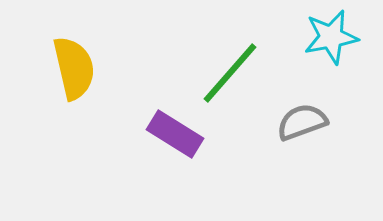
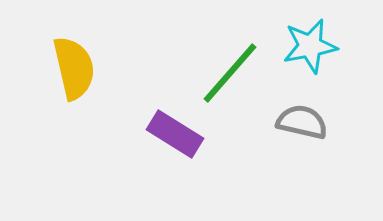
cyan star: moved 21 px left, 9 px down
gray semicircle: rotated 33 degrees clockwise
